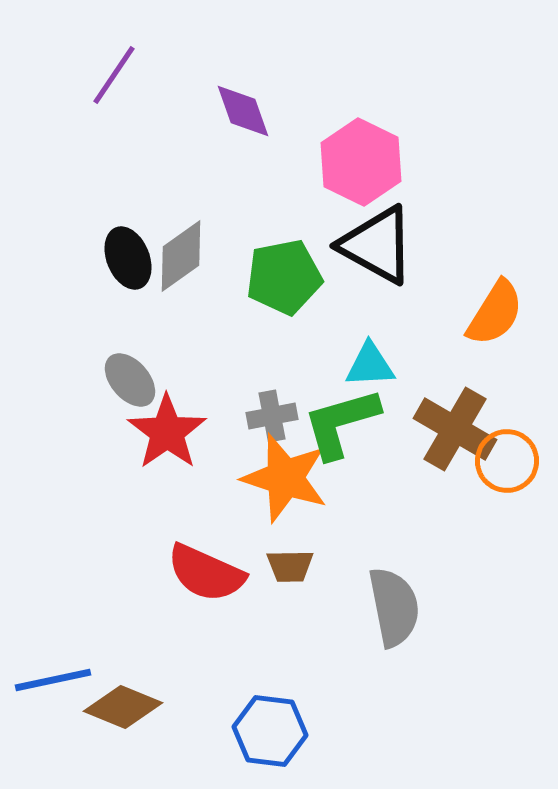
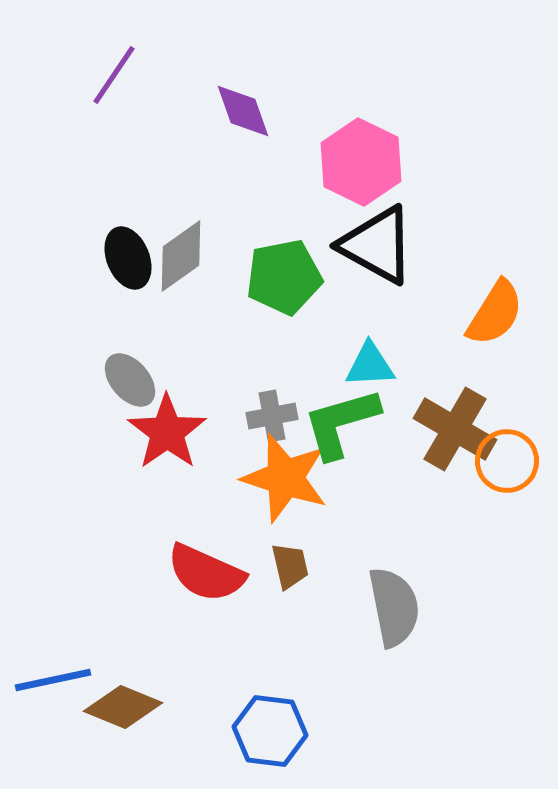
brown trapezoid: rotated 102 degrees counterclockwise
